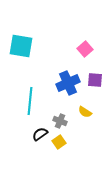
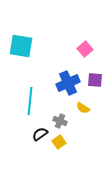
yellow semicircle: moved 2 px left, 4 px up
